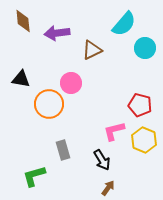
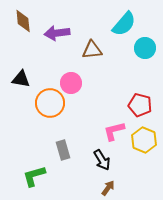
brown triangle: rotated 20 degrees clockwise
orange circle: moved 1 px right, 1 px up
